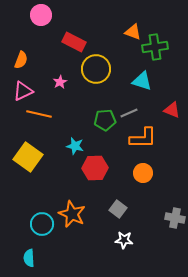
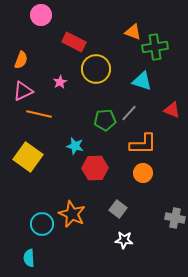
gray line: rotated 24 degrees counterclockwise
orange L-shape: moved 6 px down
